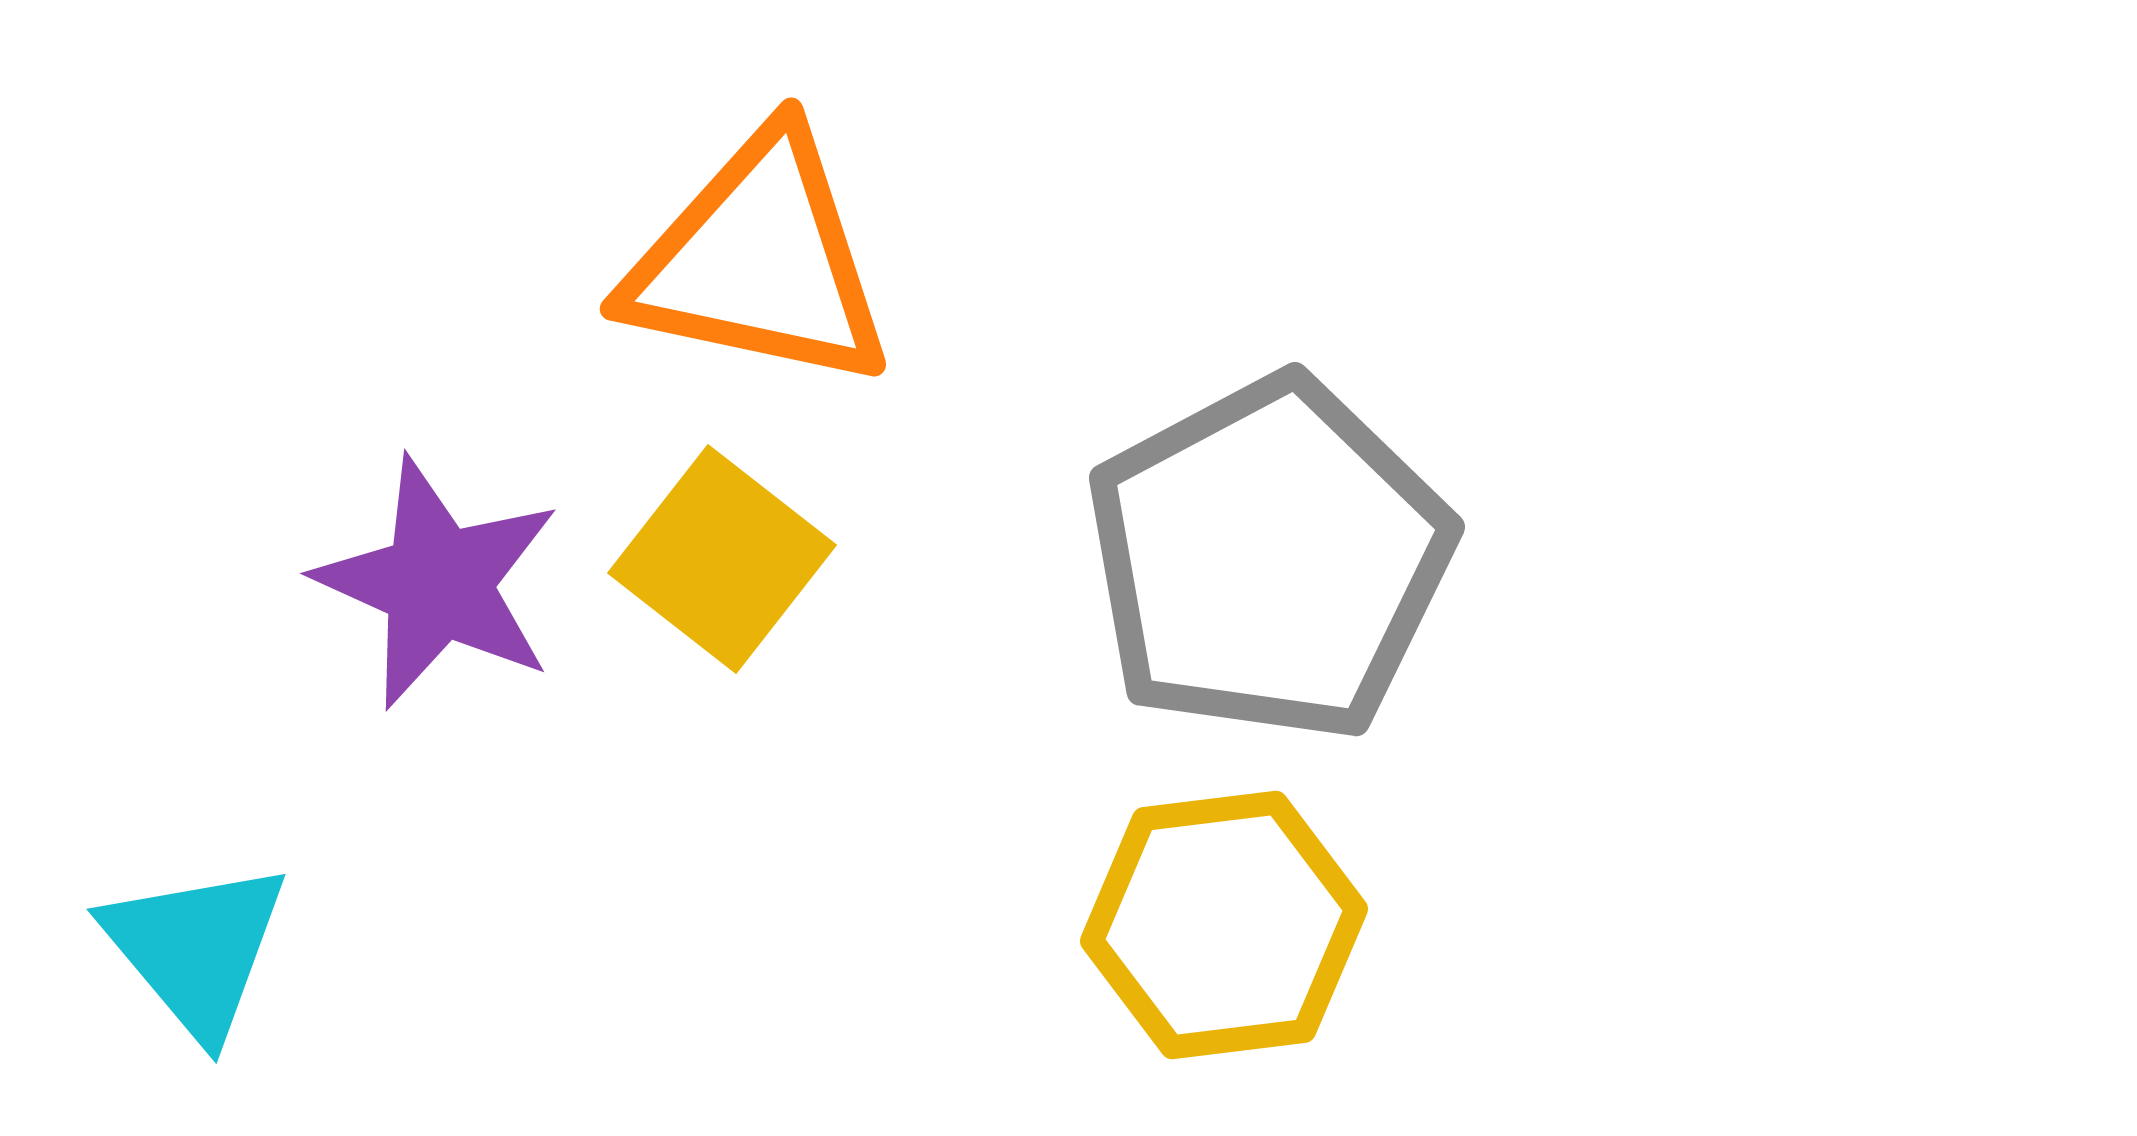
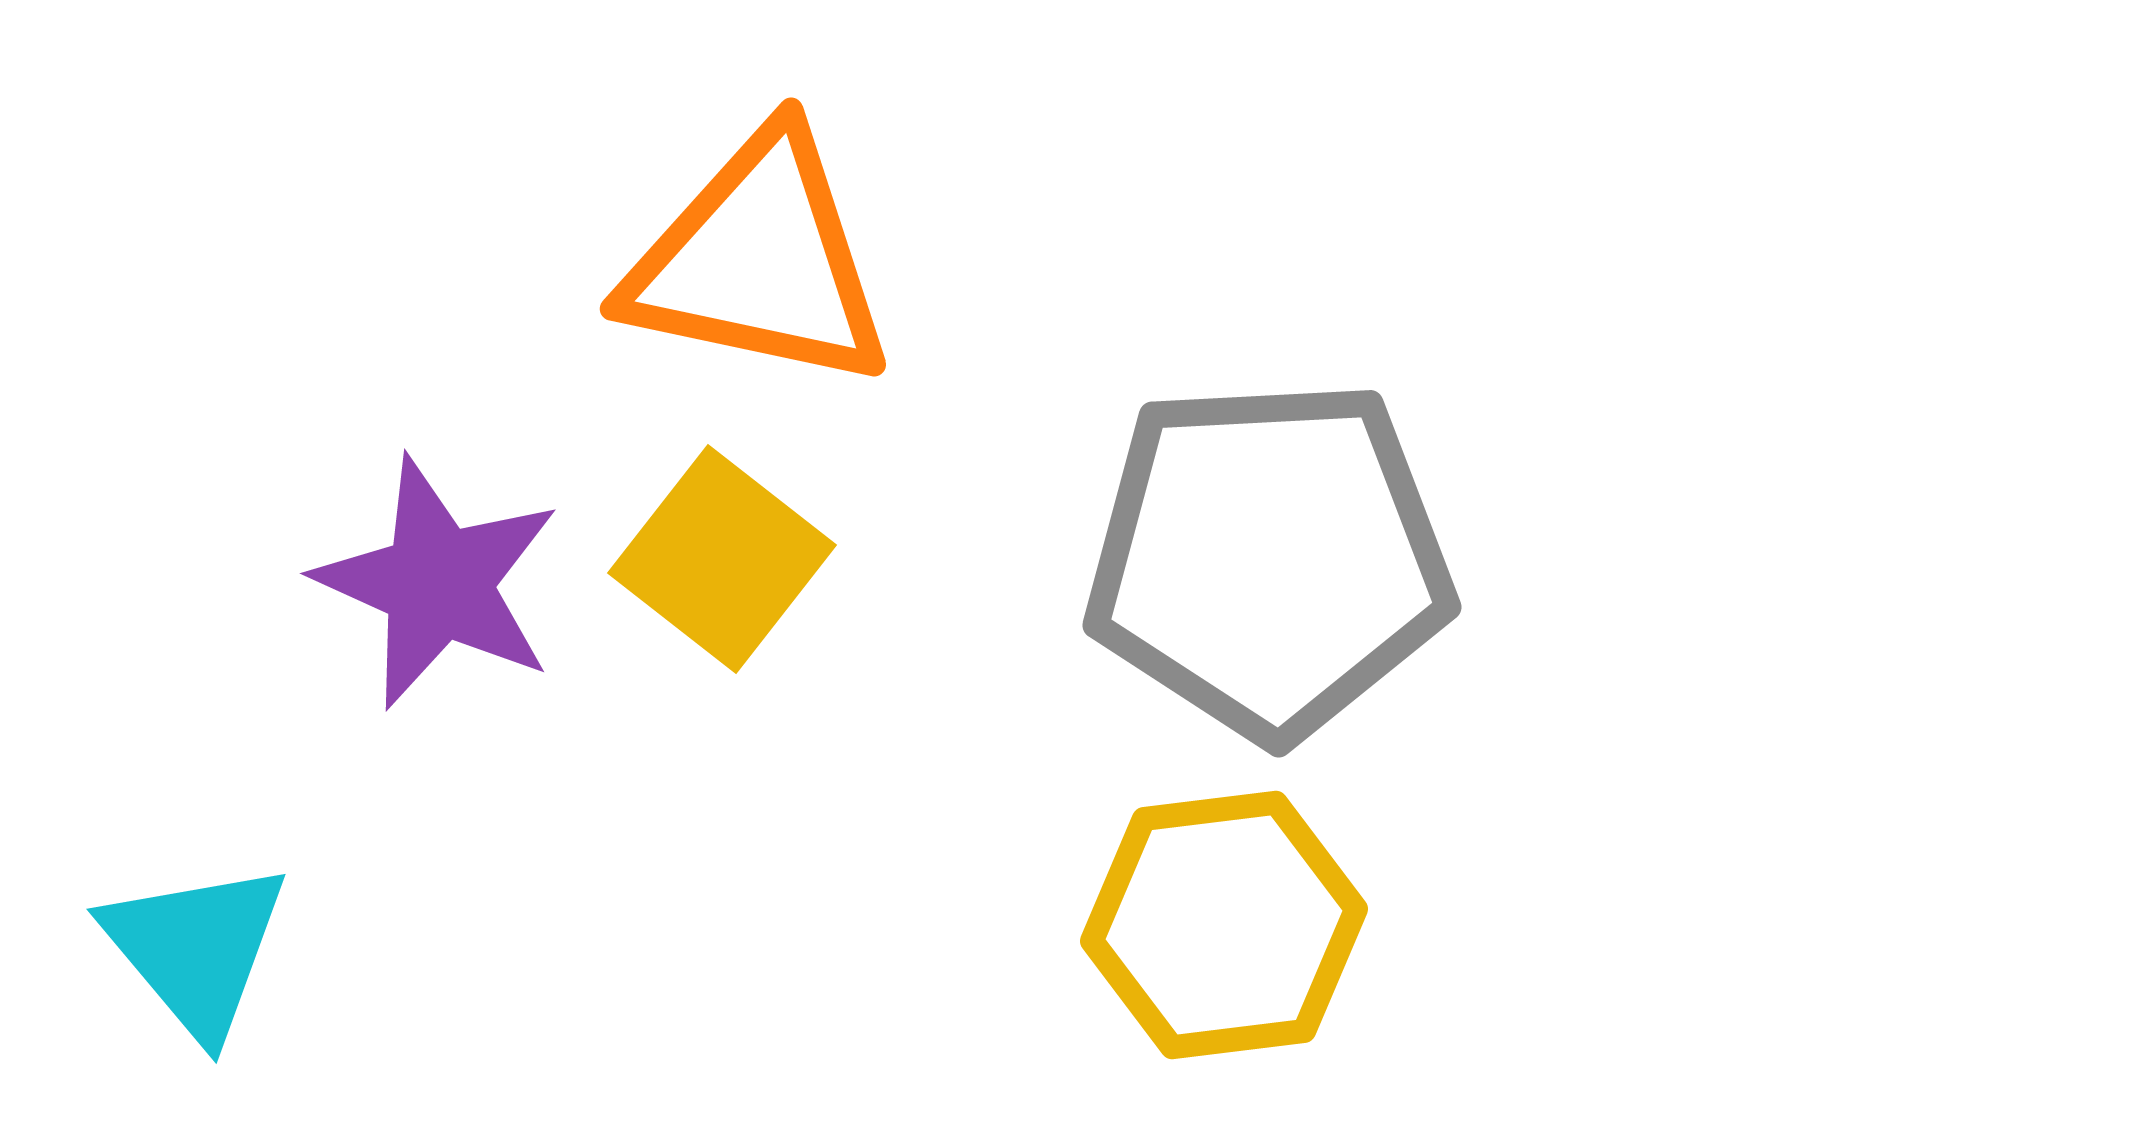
gray pentagon: rotated 25 degrees clockwise
